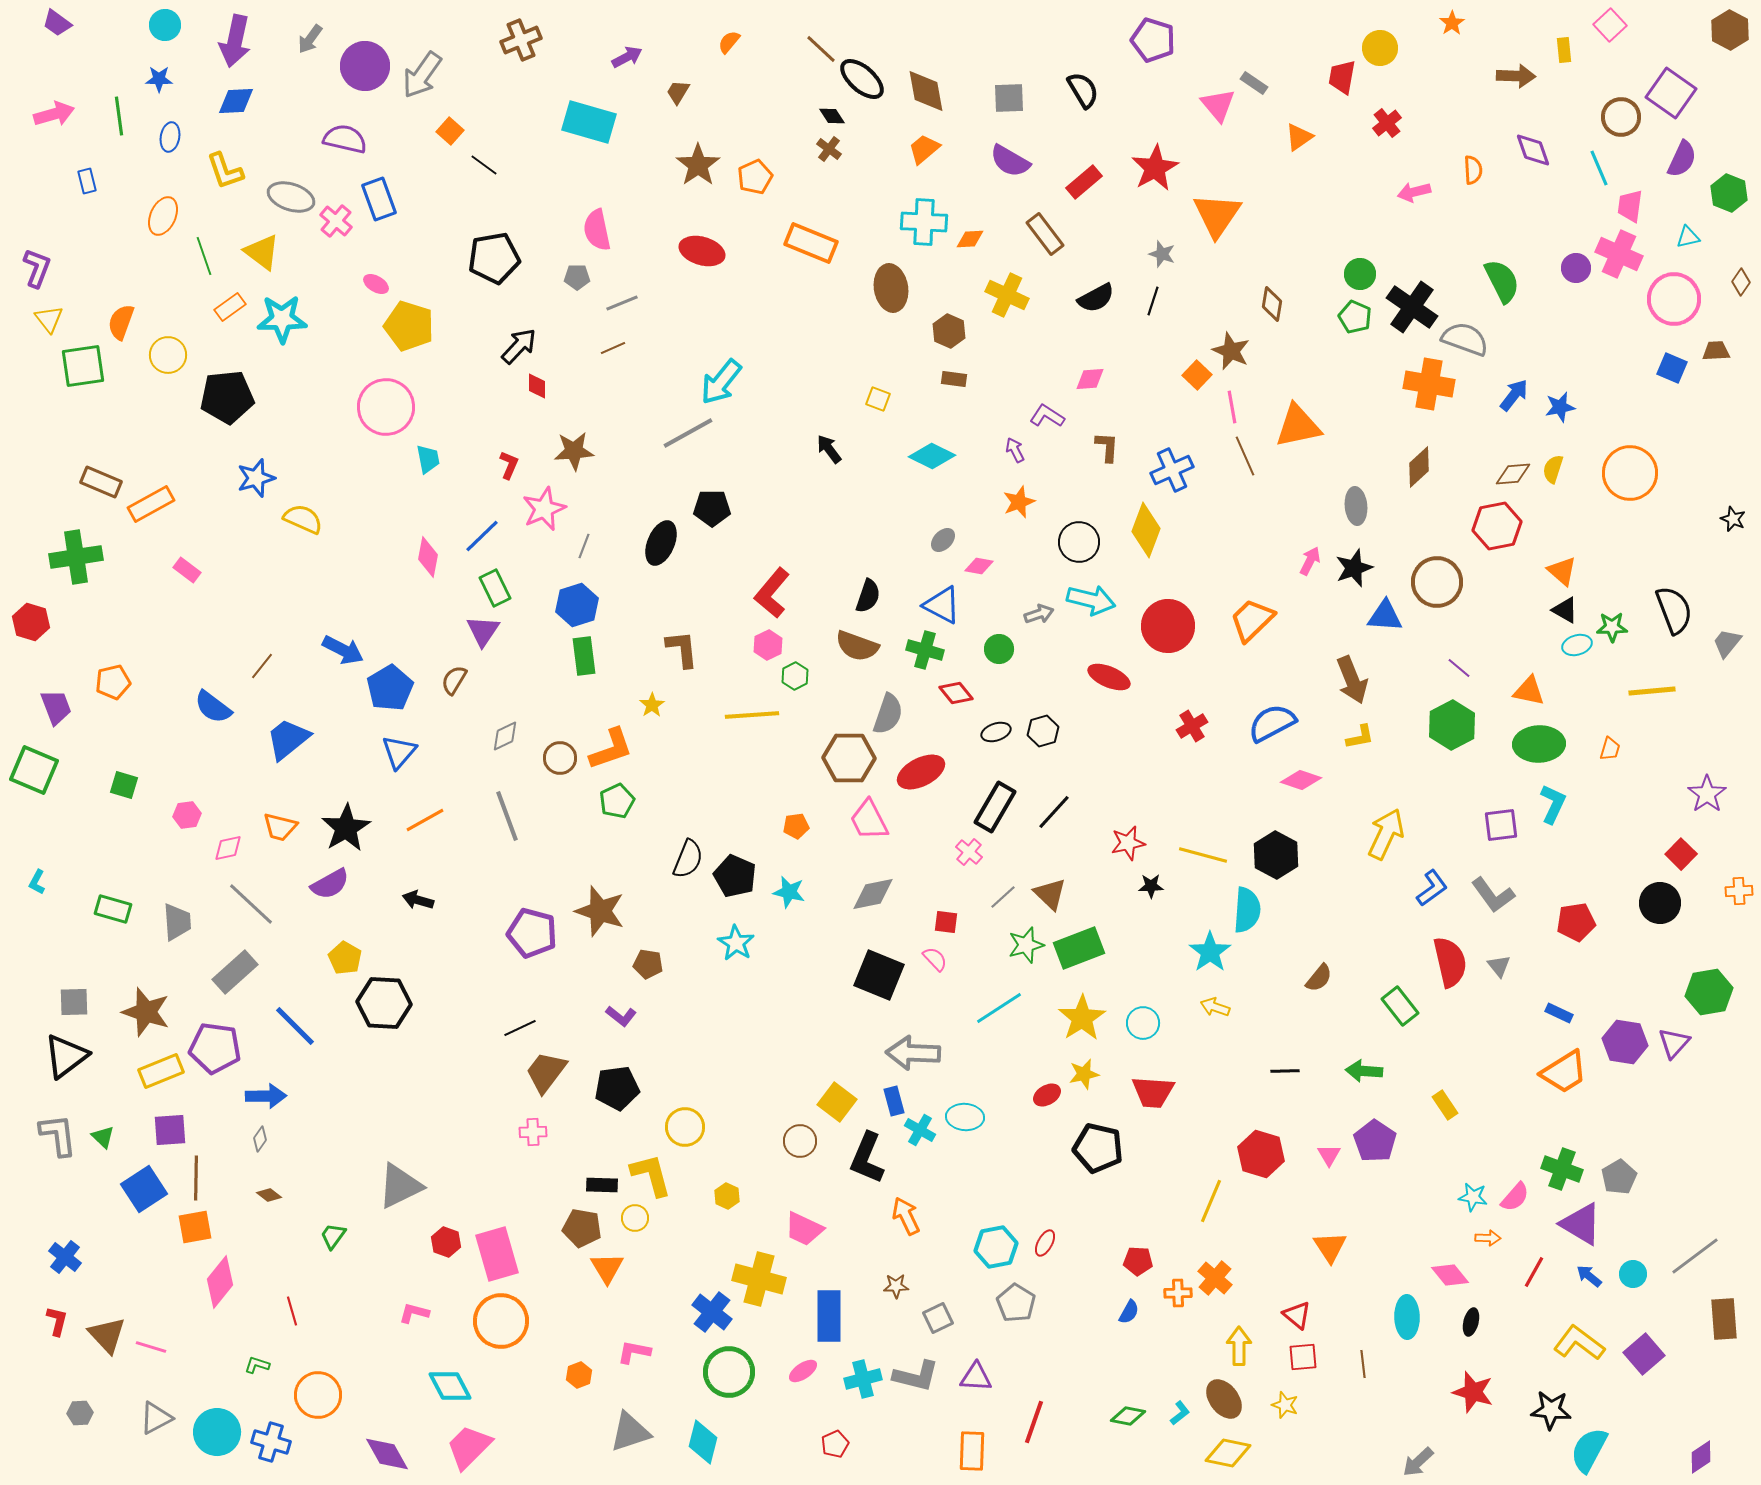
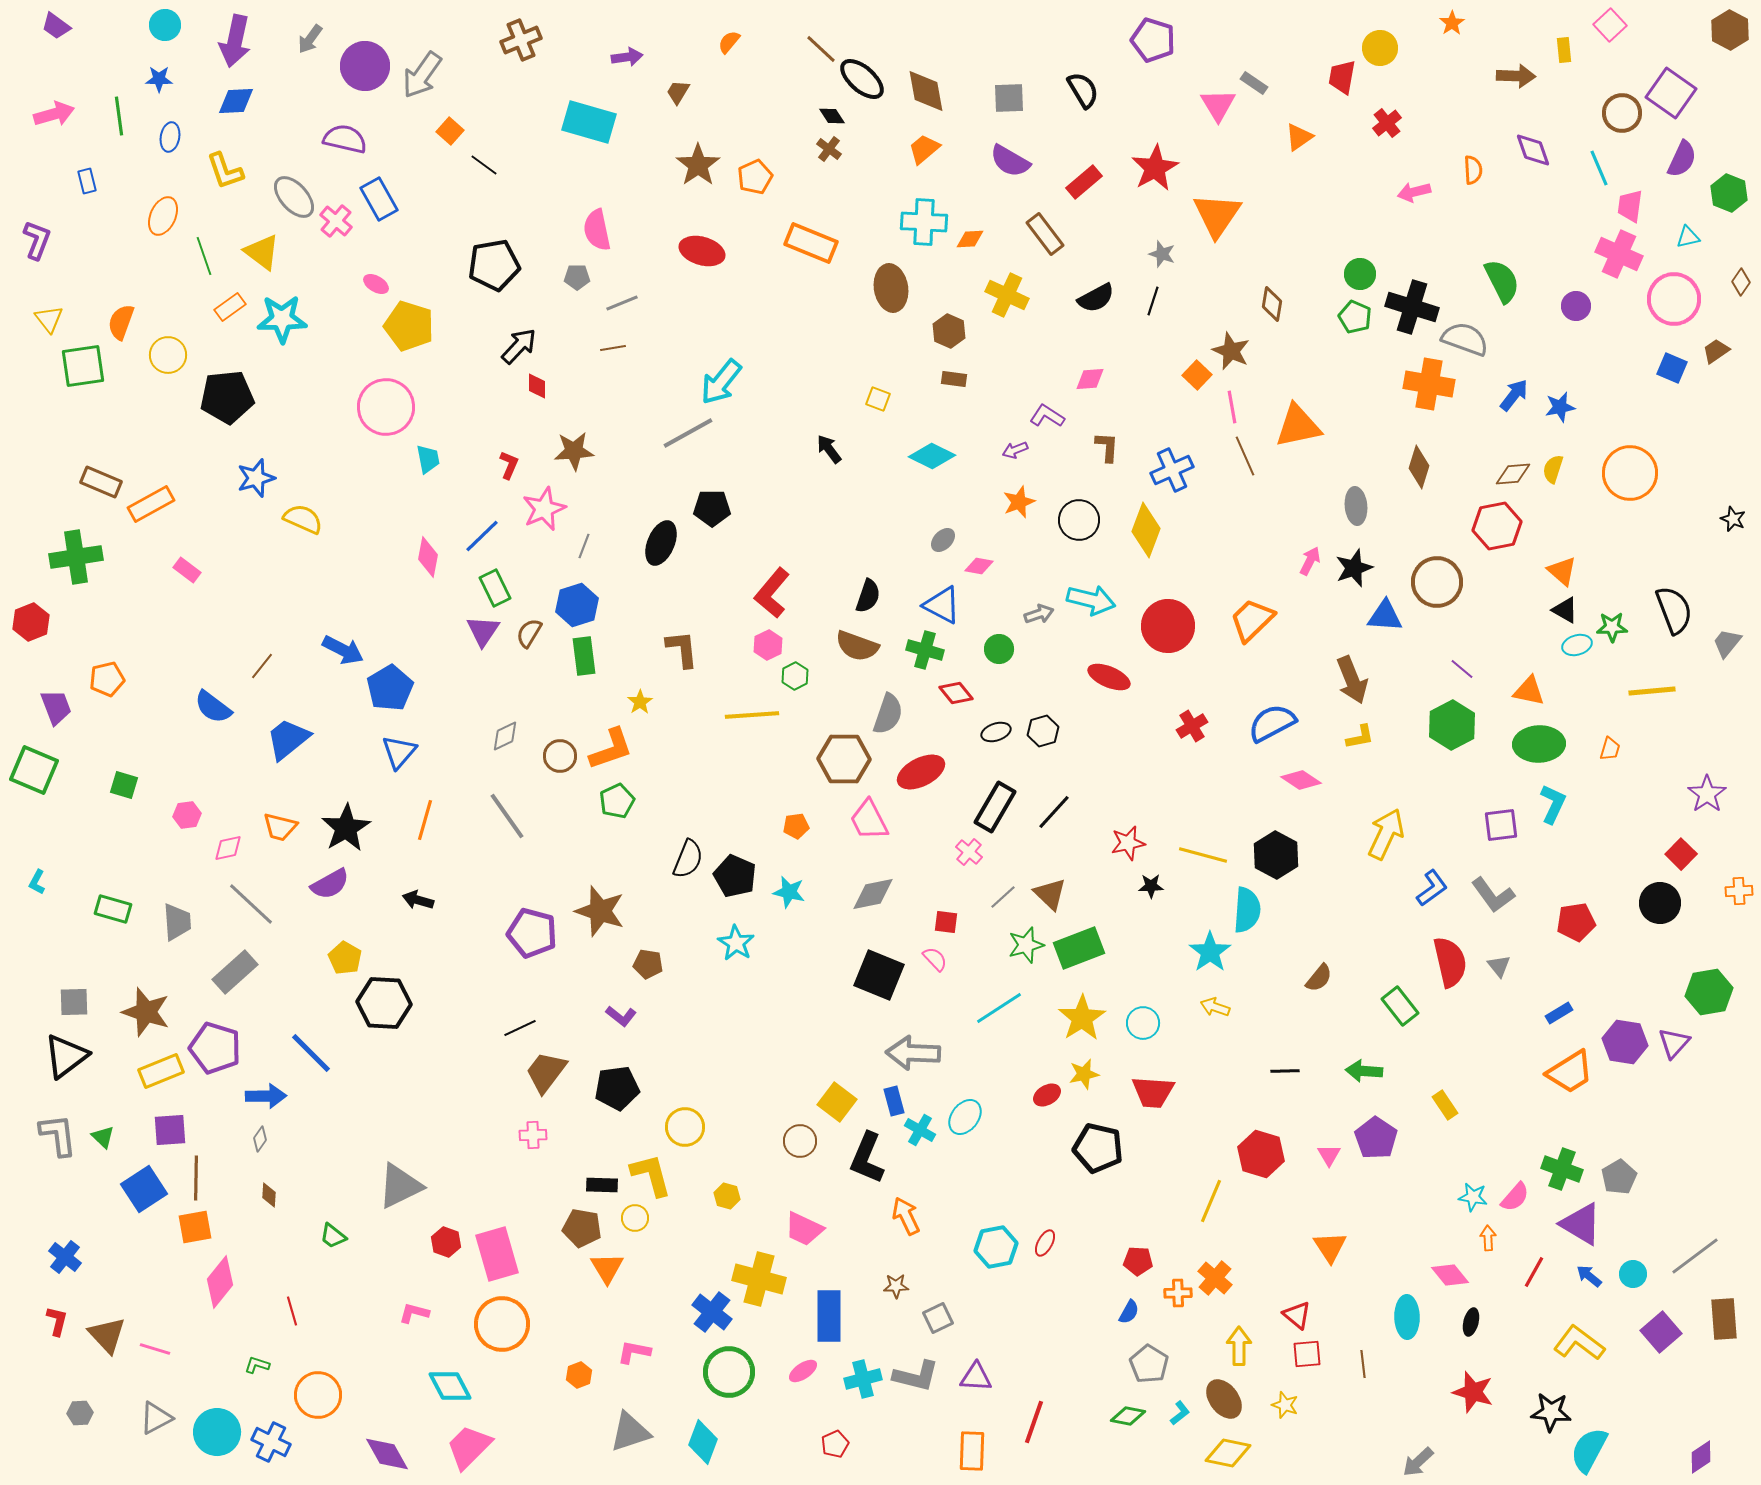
purple trapezoid at (57, 23): moved 1 px left, 3 px down
purple arrow at (627, 57): rotated 20 degrees clockwise
pink triangle at (1218, 105): rotated 9 degrees clockwise
brown circle at (1621, 117): moved 1 px right, 4 px up
gray ellipse at (291, 197): moved 3 px right; rotated 30 degrees clockwise
blue rectangle at (379, 199): rotated 9 degrees counterclockwise
black pentagon at (494, 258): moved 7 px down
purple L-shape at (37, 268): moved 28 px up
purple circle at (1576, 268): moved 38 px down
black cross at (1412, 307): rotated 18 degrees counterclockwise
brown line at (613, 348): rotated 15 degrees clockwise
brown trapezoid at (1716, 351): rotated 32 degrees counterclockwise
purple arrow at (1015, 450): rotated 85 degrees counterclockwise
brown diamond at (1419, 467): rotated 30 degrees counterclockwise
black circle at (1079, 542): moved 22 px up
red hexagon at (31, 622): rotated 21 degrees clockwise
purple line at (1459, 668): moved 3 px right, 1 px down
brown semicircle at (454, 680): moved 75 px right, 47 px up
orange pentagon at (113, 682): moved 6 px left, 3 px up
yellow star at (652, 705): moved 12 px left, 3 px up
brown circle at (560, 758): moved 2 px up
brown hexagon at (849, 758): moved 5 px left, 1 px down
pink diamond at (1301, 780): rotated 15 degrees clockwise
gray line at (507, 816): rotated 15 degrees counterclockwise
orange line at (425, 820): rotated 45 degrees counterclockwise
blue rectangle at (1559, 1013): rotated 56 degrees counterclockwise
blue line at (295, 1026): moved 16 px right, 27 px down
purple pentagon at (215, 1048): rotated 9 degrees clockwise
orange trapezoid at (1564, 1072): moved 6 px right
cyan ellipse at (965, 1117): rotated 57 degrees counterclockwise
pink cross at (533, 1132): moved 3 px down
purple pentagon at (1375, 1141): moved 1 px right, 3 px up
brown diamond at (269, 1195): rotated 55 degrees clockwise
yellow hexagon at (727, 1196): rotated 10 degrees counterclockwise
green trapezoid at (333, 1236): rotated 88 degrees counterclockwise
orange arrow at (1488, 1238): rotated 95 degrees counterclockwise
gray pentagon at (1016, 1303): moved 133 px right, 61 px down
orange circle at (501, 1321): moved 1 px right, 3 px down
pink line at (151, 1347): moved 4 px right, 2 px down
purple square at (1644, 1354): moved 17 px right, 22 px up
red square at (1303, 1357): moved 4 px right, 3 px up
black star at (1551, 1410): moved 2 px down
blue cross at (271, 1442): rotated 9 degrees clockwise
cyan diamond at (703, 1442): rotated 6 degrees clockwise
